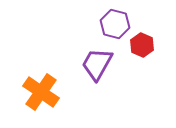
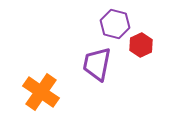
red hexagon: moved 1 px left; rotated 10 degrees clockwise
purple trapezoid: rotated 18 degrees counterclockwise
